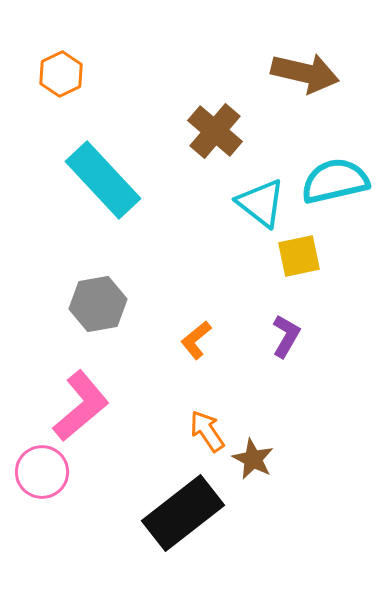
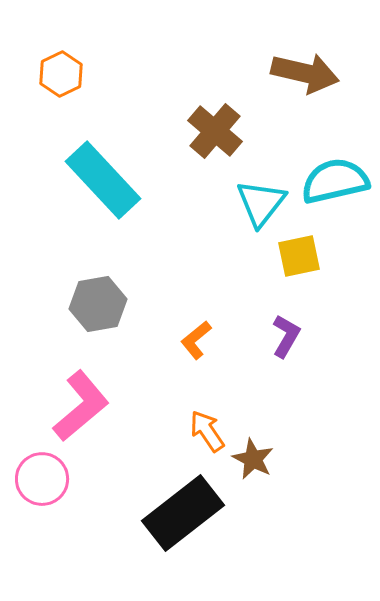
cyan triangle: rotated 30 degrees clockwise
pink circle: moved 7 px down
